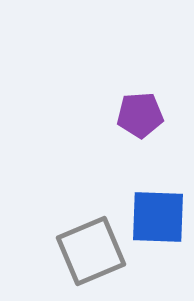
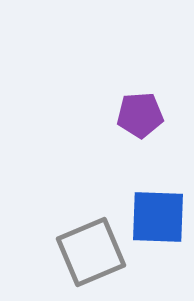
gray square: moved 1 px down
